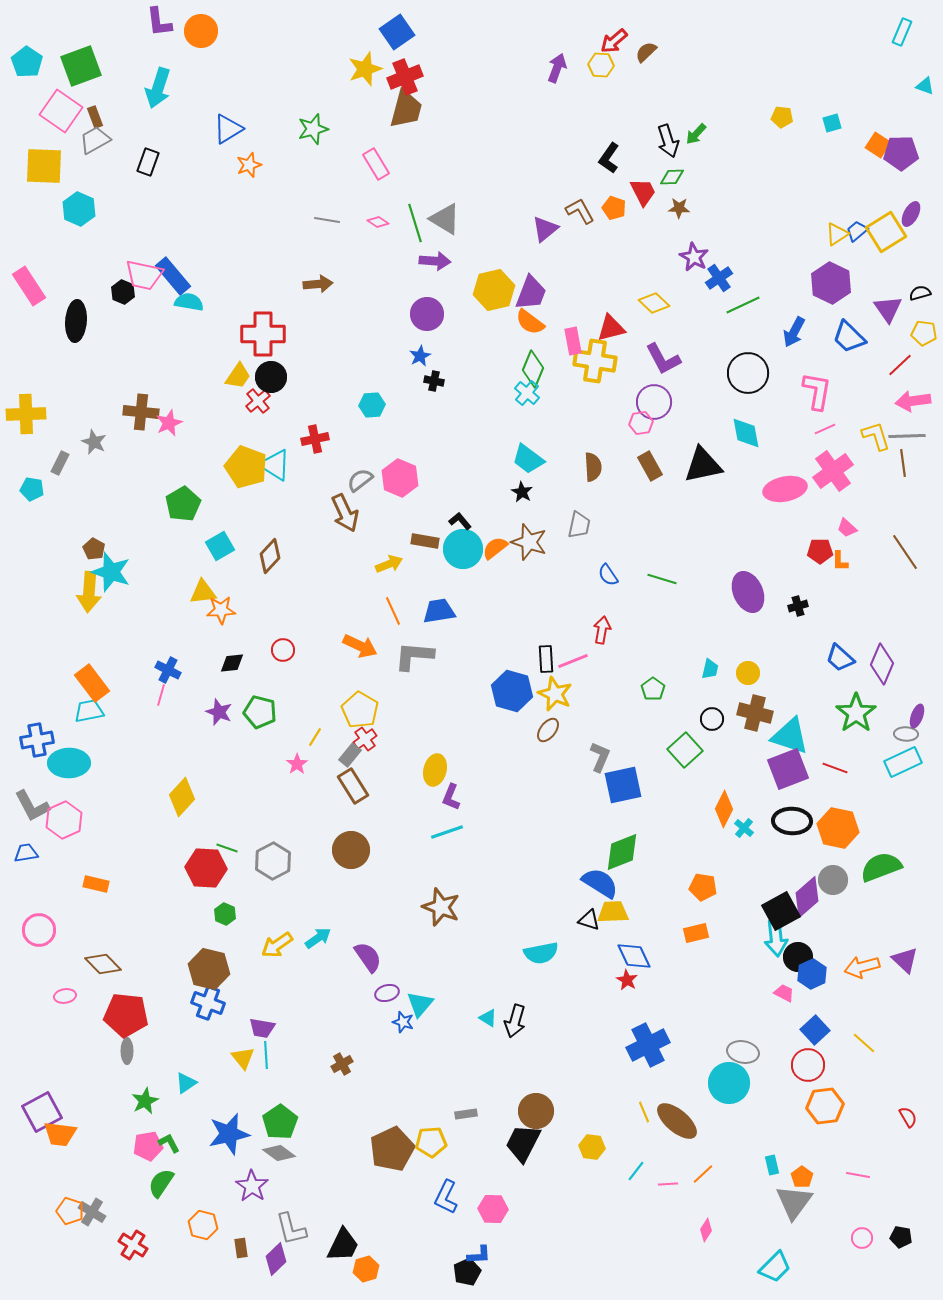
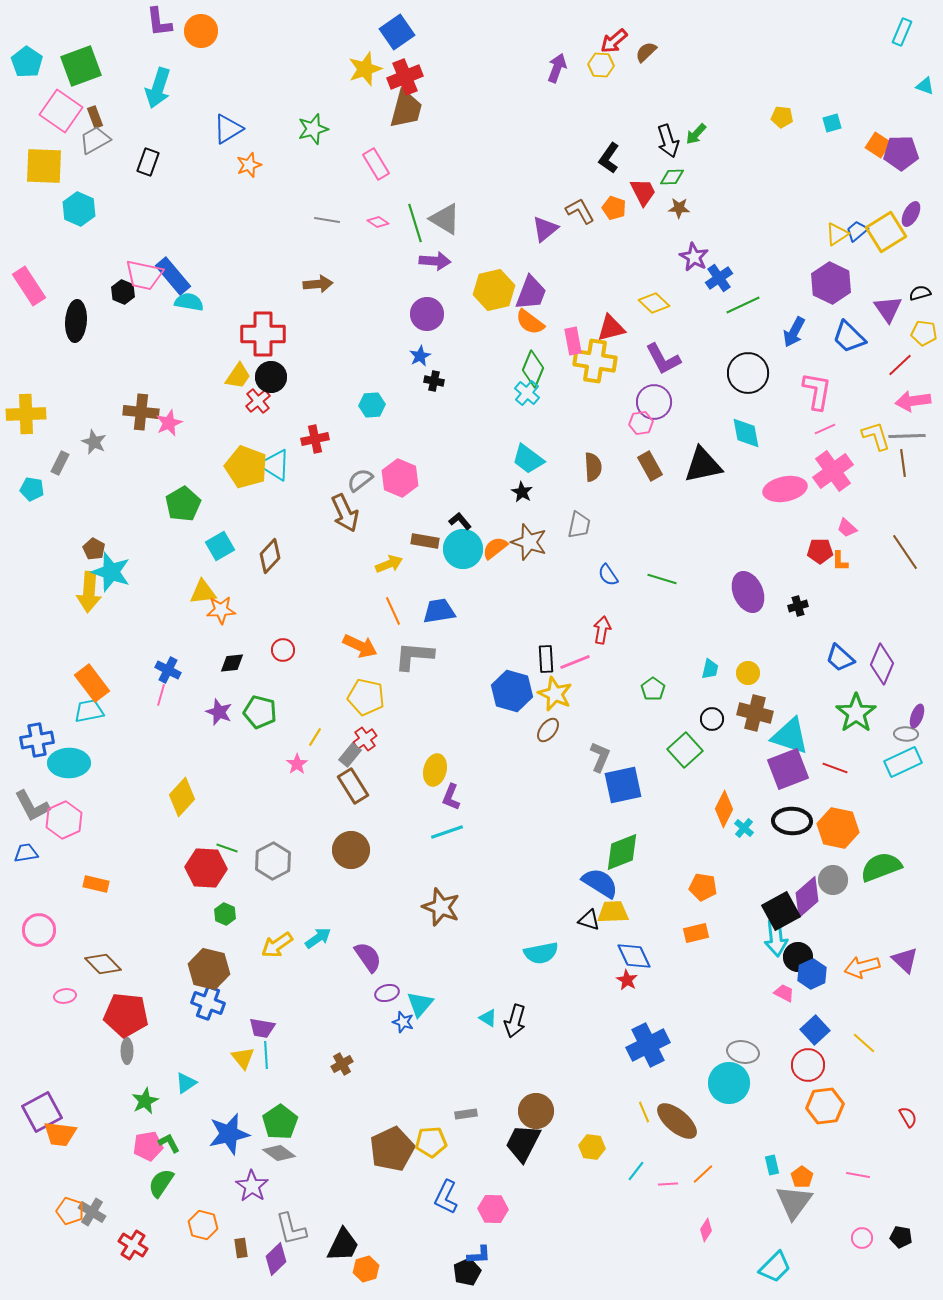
pink line at (573, 661): moved 2 px right, 1 px down
yellow pentagon at (360, 710): moved 6 px right, 13 px up; rotated 18 degrees counterclockwise
